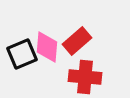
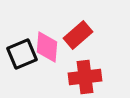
red rectangle: moved 1 px right, 6 px up
red cross: rotated 12 degrees counterclockwise
